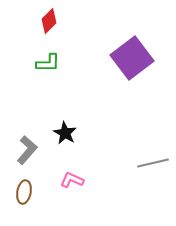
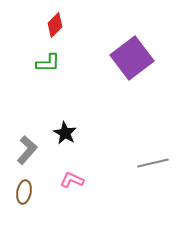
red diamond: moved 6 px right, 4 px down
